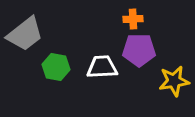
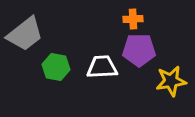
yellow star: moved 3 px left
